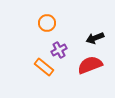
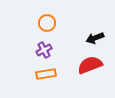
purple cross: moved 15 px left
orange rectangle: moved 2 px right, 7 px down; rotated 48 degrees counterclockwise
